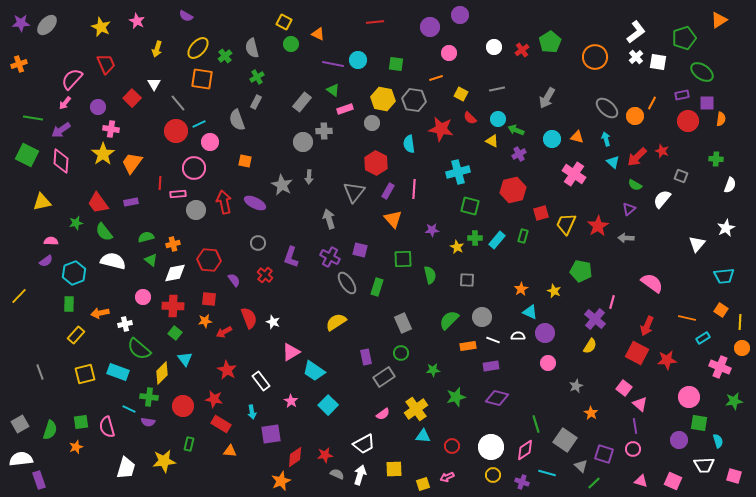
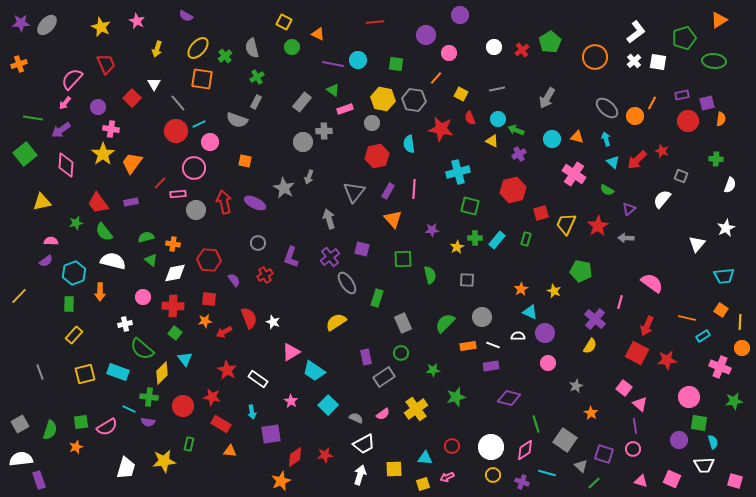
purple circle at (430, 27): moved 4 px left, 8 px down
green circle at (291, 44): moved 1 px right, 3 px down
white cross at (636, 57): moved 2 px left, 4 px down
green ellipse at (702, 72): moved 12 px right, 11 px up; rotated 30 degrees counterclockwise
orange line at (436, 78): rotated 32 degrees counterclockwise
purple square at (707, 103): rotated 14 degrees counterclockwise
red semicircle at (470, 118): rotated 24 degrees clockwise
gray semicircle at (237, 120): rotated 50 degrees counterclockwise
green square at (27, 155): moved 2 px left, 1 px up; rotated 25 degrees clockwise
red arrow at (637, 157): moved 3 px down
pink diamond at (61, 161): moved 5 px right, 4 px down
red hexagon at (376, 163): moved 1 px right, 7 px up; rotated 20 degrees clockwise
gray arrow at (309, 177): rotated 16 degrees clockwise
red line at (160, 183): rotated 40 degrees clockwise
gray star at (282, 185): moved 2 px right, 3 px down
green semicircle at (635, 185): moved 28 px left, 5 px down
green rectangle at (523, 236): moved 3 px right, 3 px down
orange cross at (173, 244): rotated 24 degrees clockwise
yellow star at (457, 247): rotated 16 degrees clockwise
purple square at (360, 250): moved 2 px right, 1 px up
purple cross at (330, 257): rotated 24 degrees clockwise
red cross at (265, 275): rotated 21 degrees clockwise
green rectangle at (377, 287): moved 11 px down
pink line at (612, 302): moved 8 px right
orange arrow at (100, 313): moved 21 px up; rotated 78 degrees counterclockwise
green semicircle at (449, 320): moved 4 px left, 3 px down
yellow rectangle at (76, 335): moved 2 px left
cyan rectangle at (703, 338): moved 2 px up
white line at (493, 340): moved 5 px down
green semicircle at (139, 349): moved 3 px right
white rectangle at (261, 381): moved 3 px left, 2 px up; rotated 18 degrees counterclockwise
purple diamond at (497, 398): moved 12 px right
red star at (214, 399): moved 2 px left, 2 px up
pink semicircle at (107, 427): rotated 105 degrees counterclockwise
cyan triangle at (423, 436): moved 2 px right, 22 px down
cyan semicircle at (718, 441): moved 5 px left, 1 px down
gray semicircle at (337, 474): moved 19 px right, 56 px up
pink square at (734, 476): moved 1 px right, 5 px down
pink square at (673, 481): moved 1 px left, 2 px up
